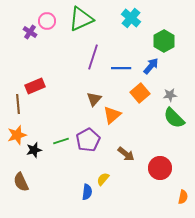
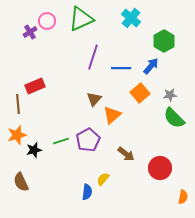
purple cross: rotated 24 degrees clockwise
